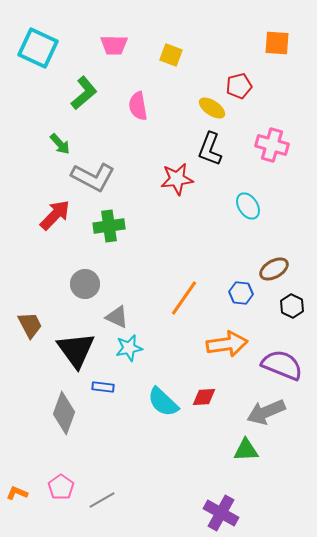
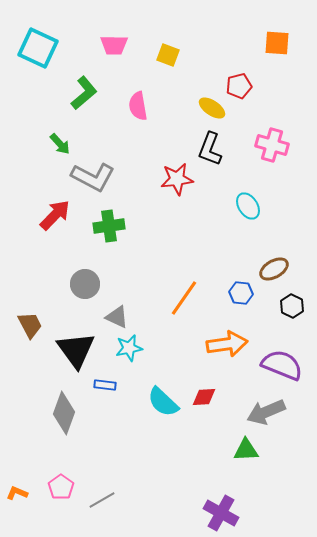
yellow square: moved 3 px left
blue rectangle: moved 2 px right, 2 px up
